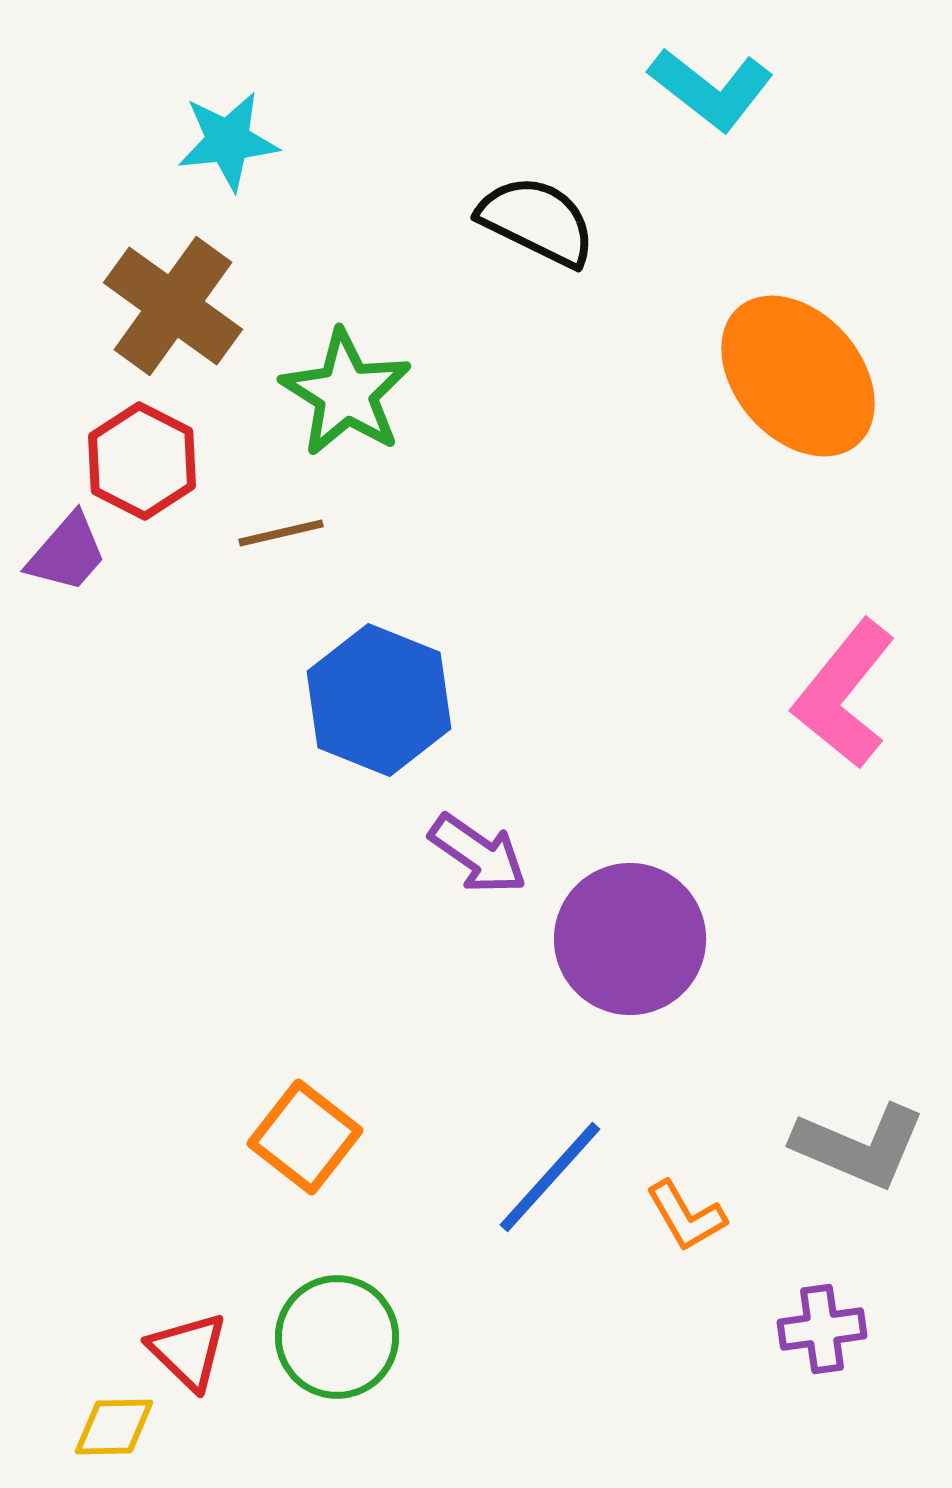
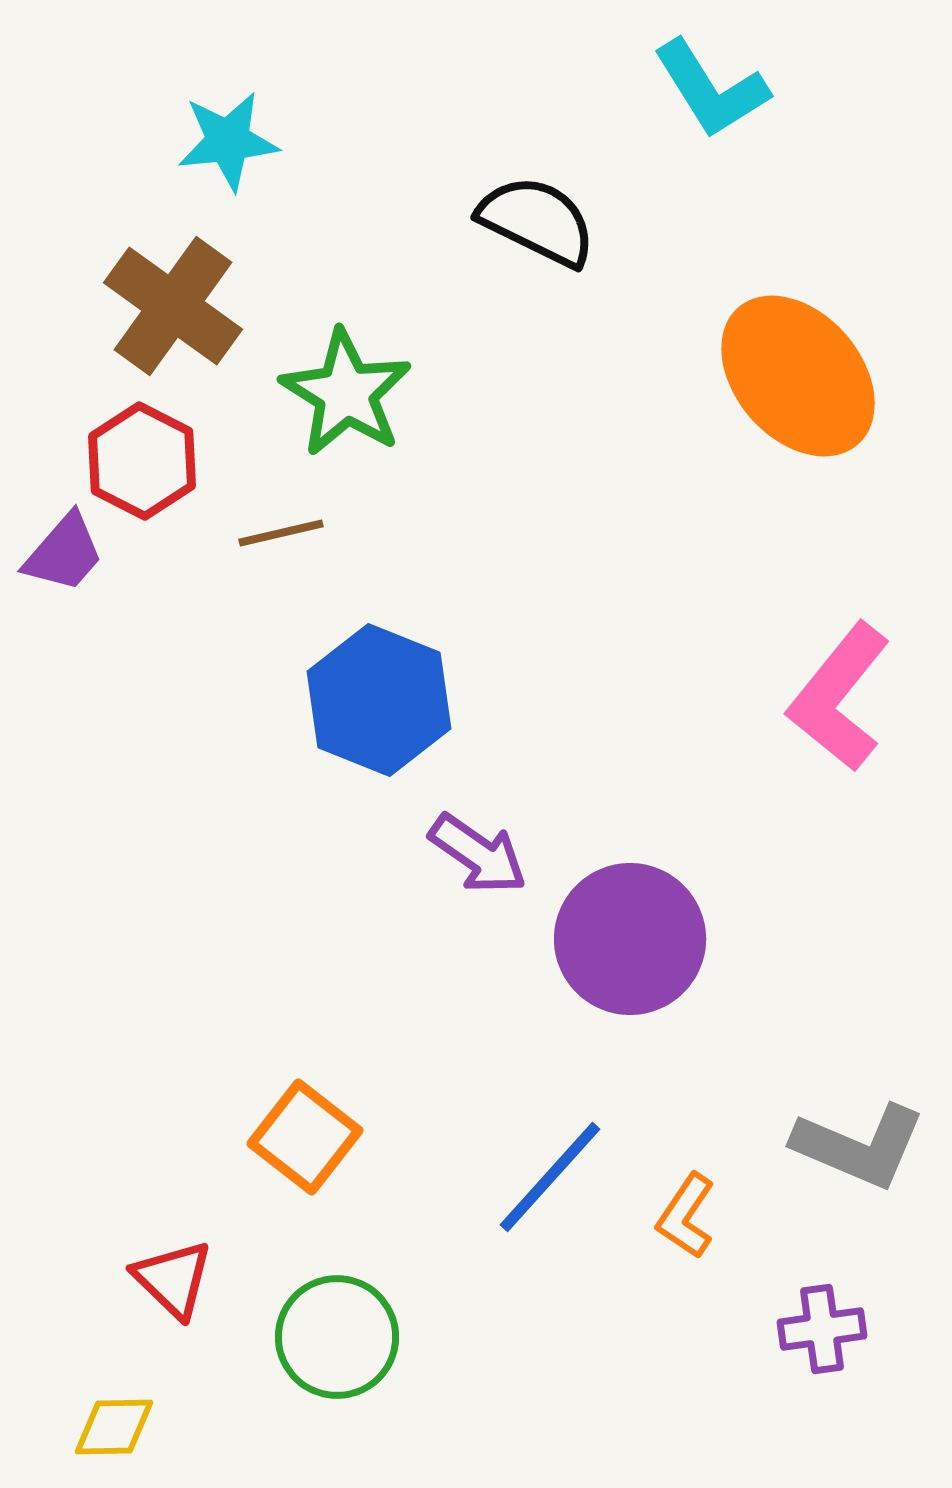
cyan L-shape: rotated 20 degrees clockwise
purple trapezoid: moved 3 px left
pink L-shape: moved 5 px left, 3 px down
orange L-shape: rotated 64 degrees clockwise
red triangle: moved 15 px left, 72 px up
